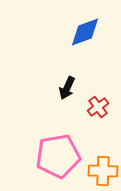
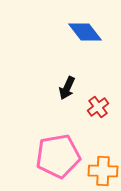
blue diamond: rotated 72 degrees clockwise
